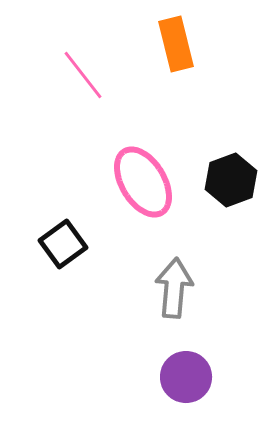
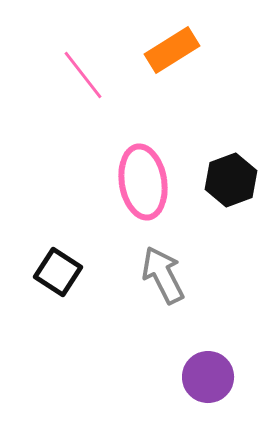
orange rectangle: moved 4 px left, 6 px down; rotated 72 degrees clockwise
pink ellipse: rotated 22 degrees clockwise
black square: moved 5 px left, 28 px down; rotated 21 degrees counterclockwise
gray arrow: moved 11 px left, 13 px up; rotated 32 degrees counterclockwise
purple circle: moved 22 px right
